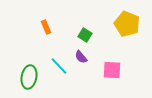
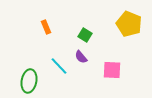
yellow pentagon: moved 2 px right
green ellipse: moved 4 px down
